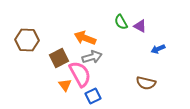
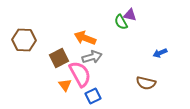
purple triangle: moved 10 px left, 11 px up; rotated 16 degrees counterclockwise
brown hexagon: moved 3 px left
blue arrow: moved 2 px right, 4 px down
